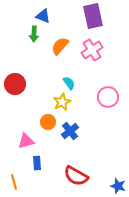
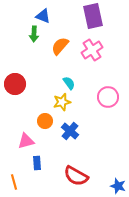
yellow star: rotated 12 degrees clockwise
orange circle: moved 3 px left, 1 px up
blue cross: rotated 12 degrees counterclockwise
